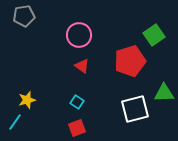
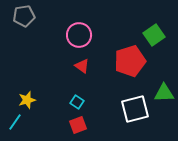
red square: moved 1 px right, 3 px up
